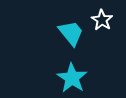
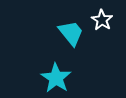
cyan star: moved 16 px left
